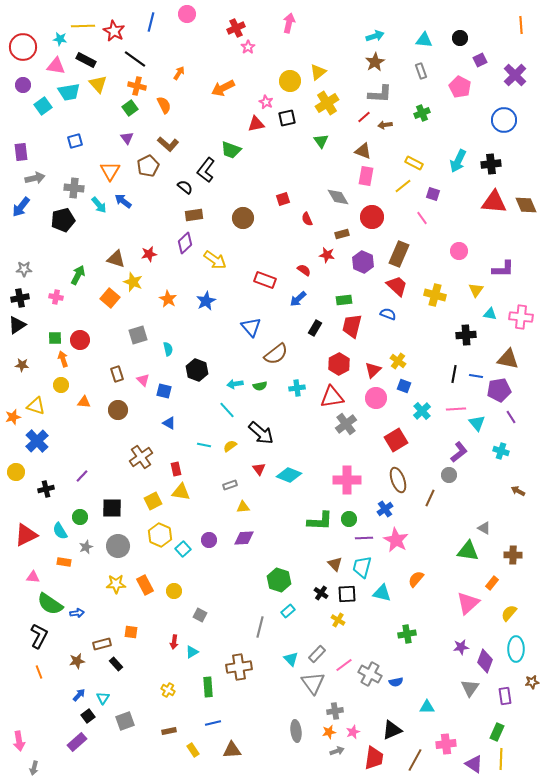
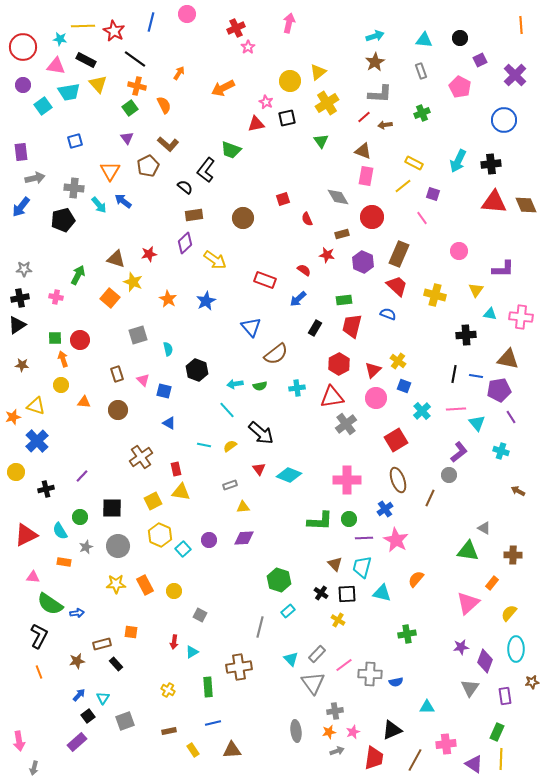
gray cross at (370, 674): rotated 25 degrees counterclockwise
